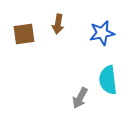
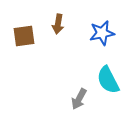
brown square: moved 2 px down
cyan semicircle: rotated 20 degrees counterclockwise
gray arrow: moved 1 px left, 1 px down
